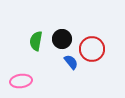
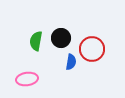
black circle: moved 1 px left, 1 px up
blue semicircle: rotated 49 degrees clockwise
pink ellipse: moved 6 px right, 2 px up
